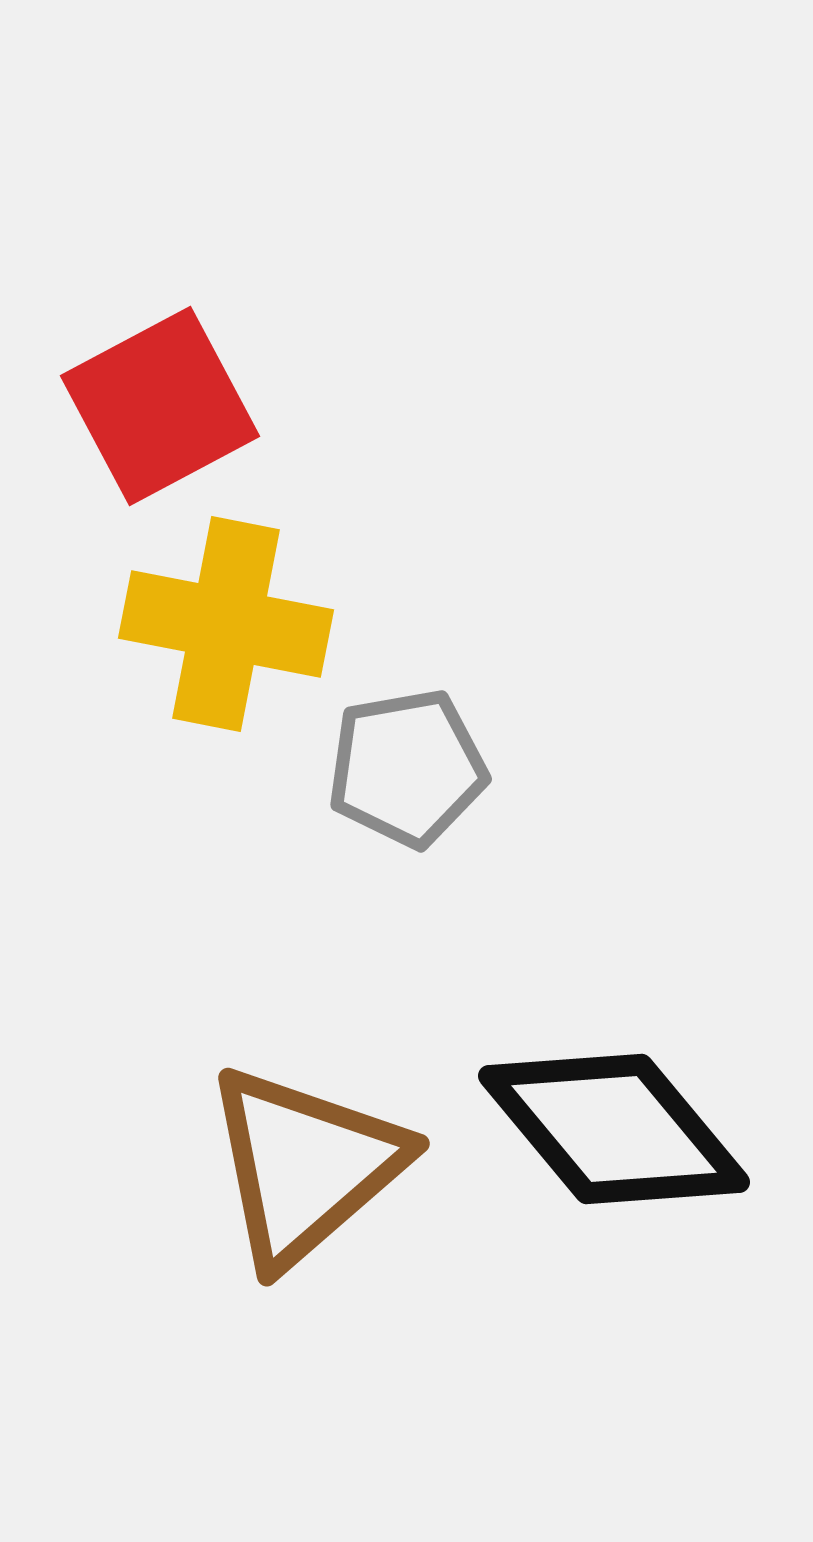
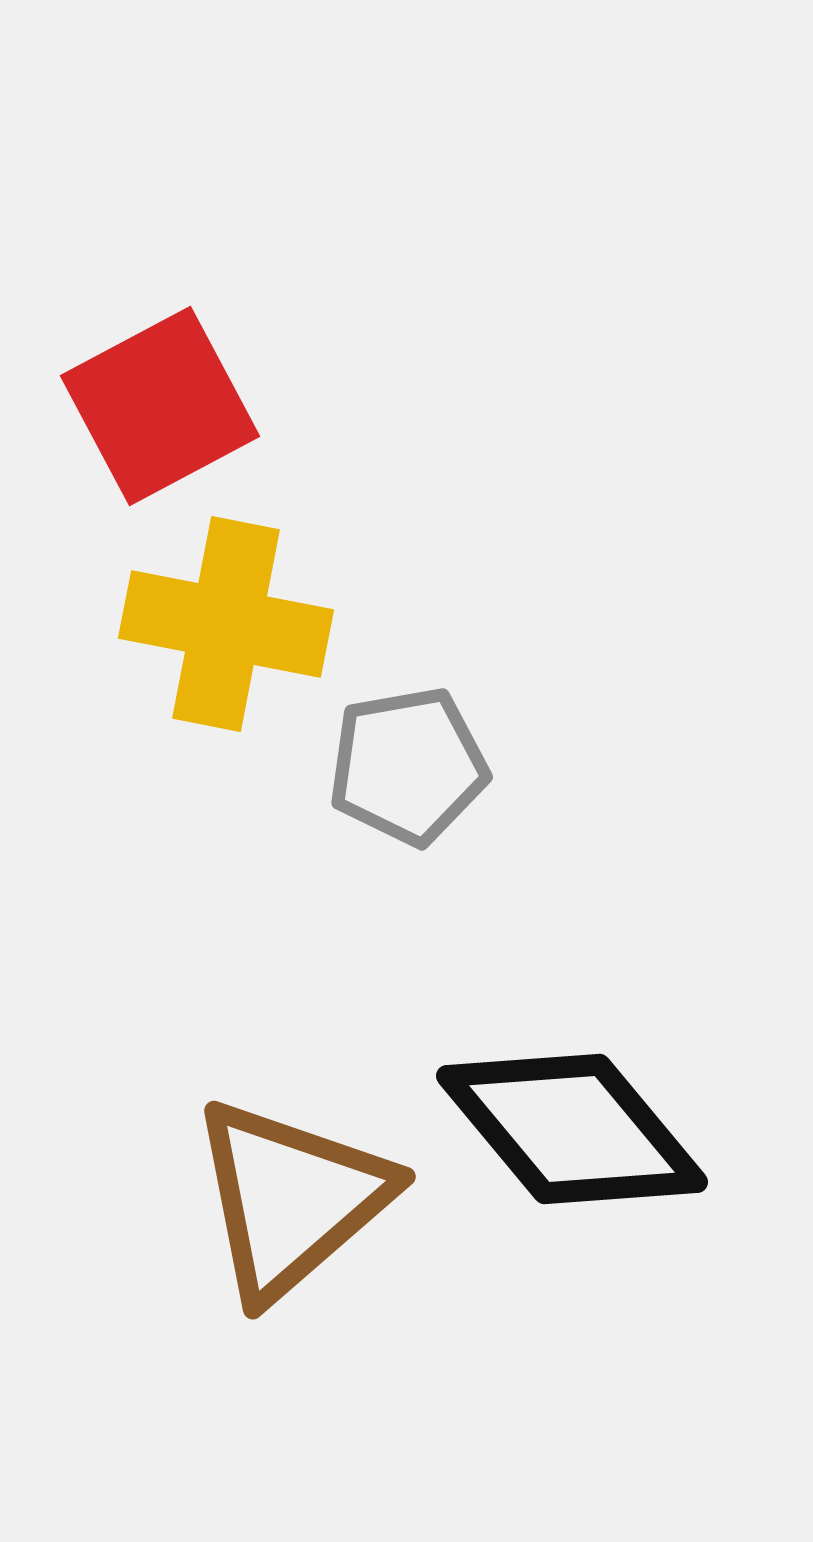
gray pentagon: moved 1 px right, 2 px up
black diamond: moved 42 px left
brown triangle: moved 14 px left, 33 px down
